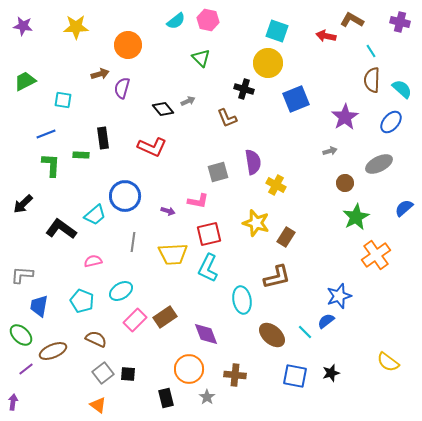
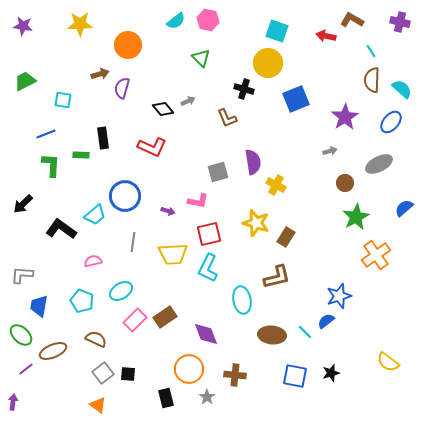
yellow star at (76, 27): moved 4 px right, 3 px up
brown ellipse at (272, 335): rotated 36 degrees counterclockwise
